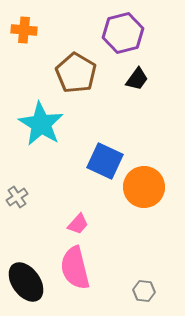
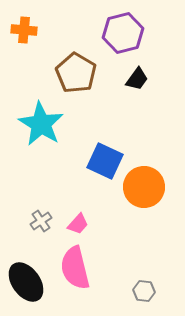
gray cross: moved 24 px right, 24 px down
